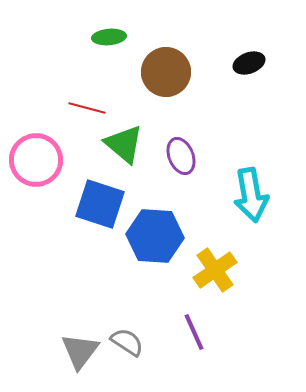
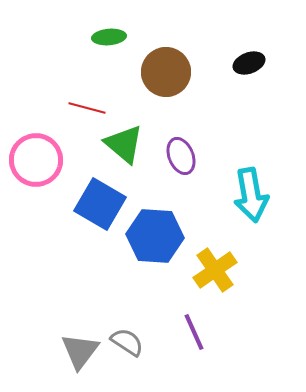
blue square: rotated 12 degrees clockwise
